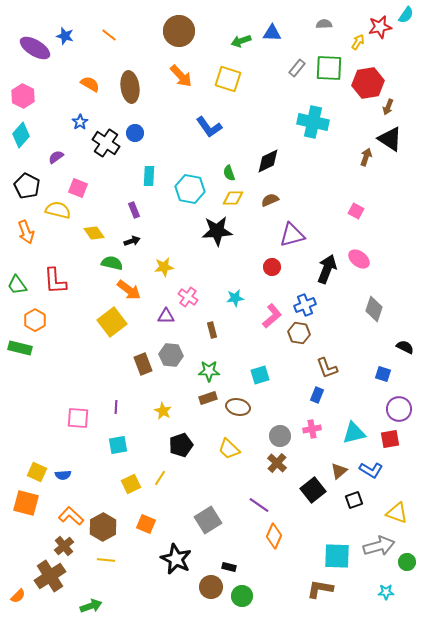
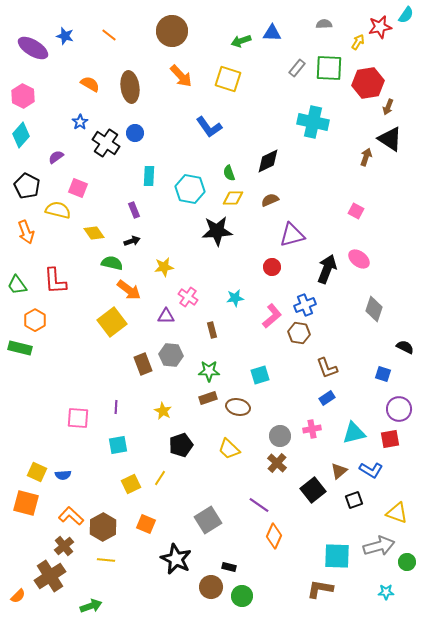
brown circle at (179, 31): moved 7 px left
purple ellipse at (35, 48): moved 2 px left
blue rectangle at (317, 395): moved 10 px right, 3 px down; rotated 35 degrees clockwise
